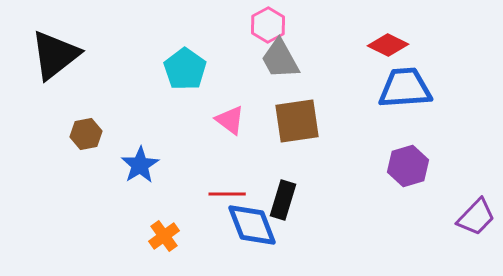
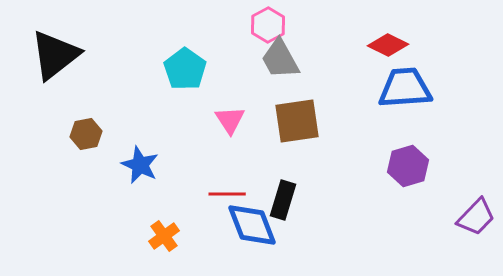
pink triangle: rotated 20 degrees clockwise
blue star: rotated 15 degrees counterclockwise
